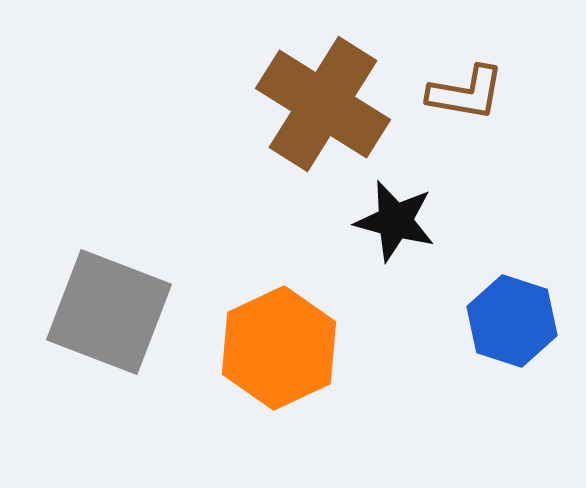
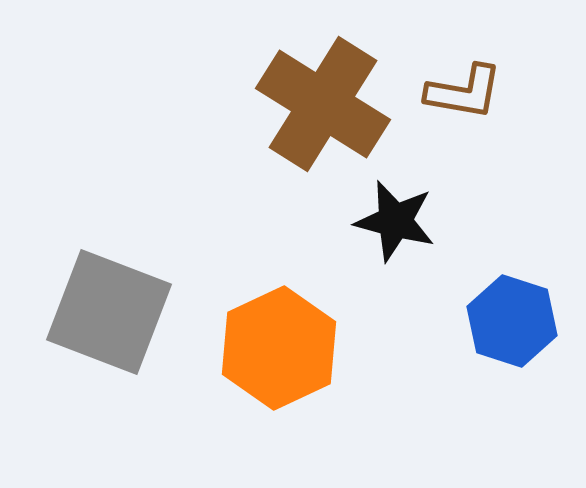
brown L-shape: moved 2 px left, 1 px up
